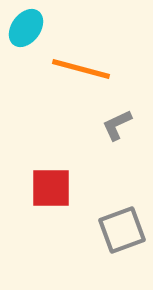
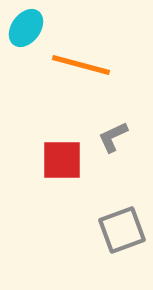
orange line: moved 4 px up
gray L-shape: moved 4 px left, 12 px down
red square: moved 11 px right, 28 px up
